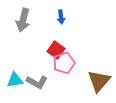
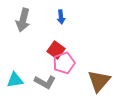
gray L-shape: moved 8 px right
